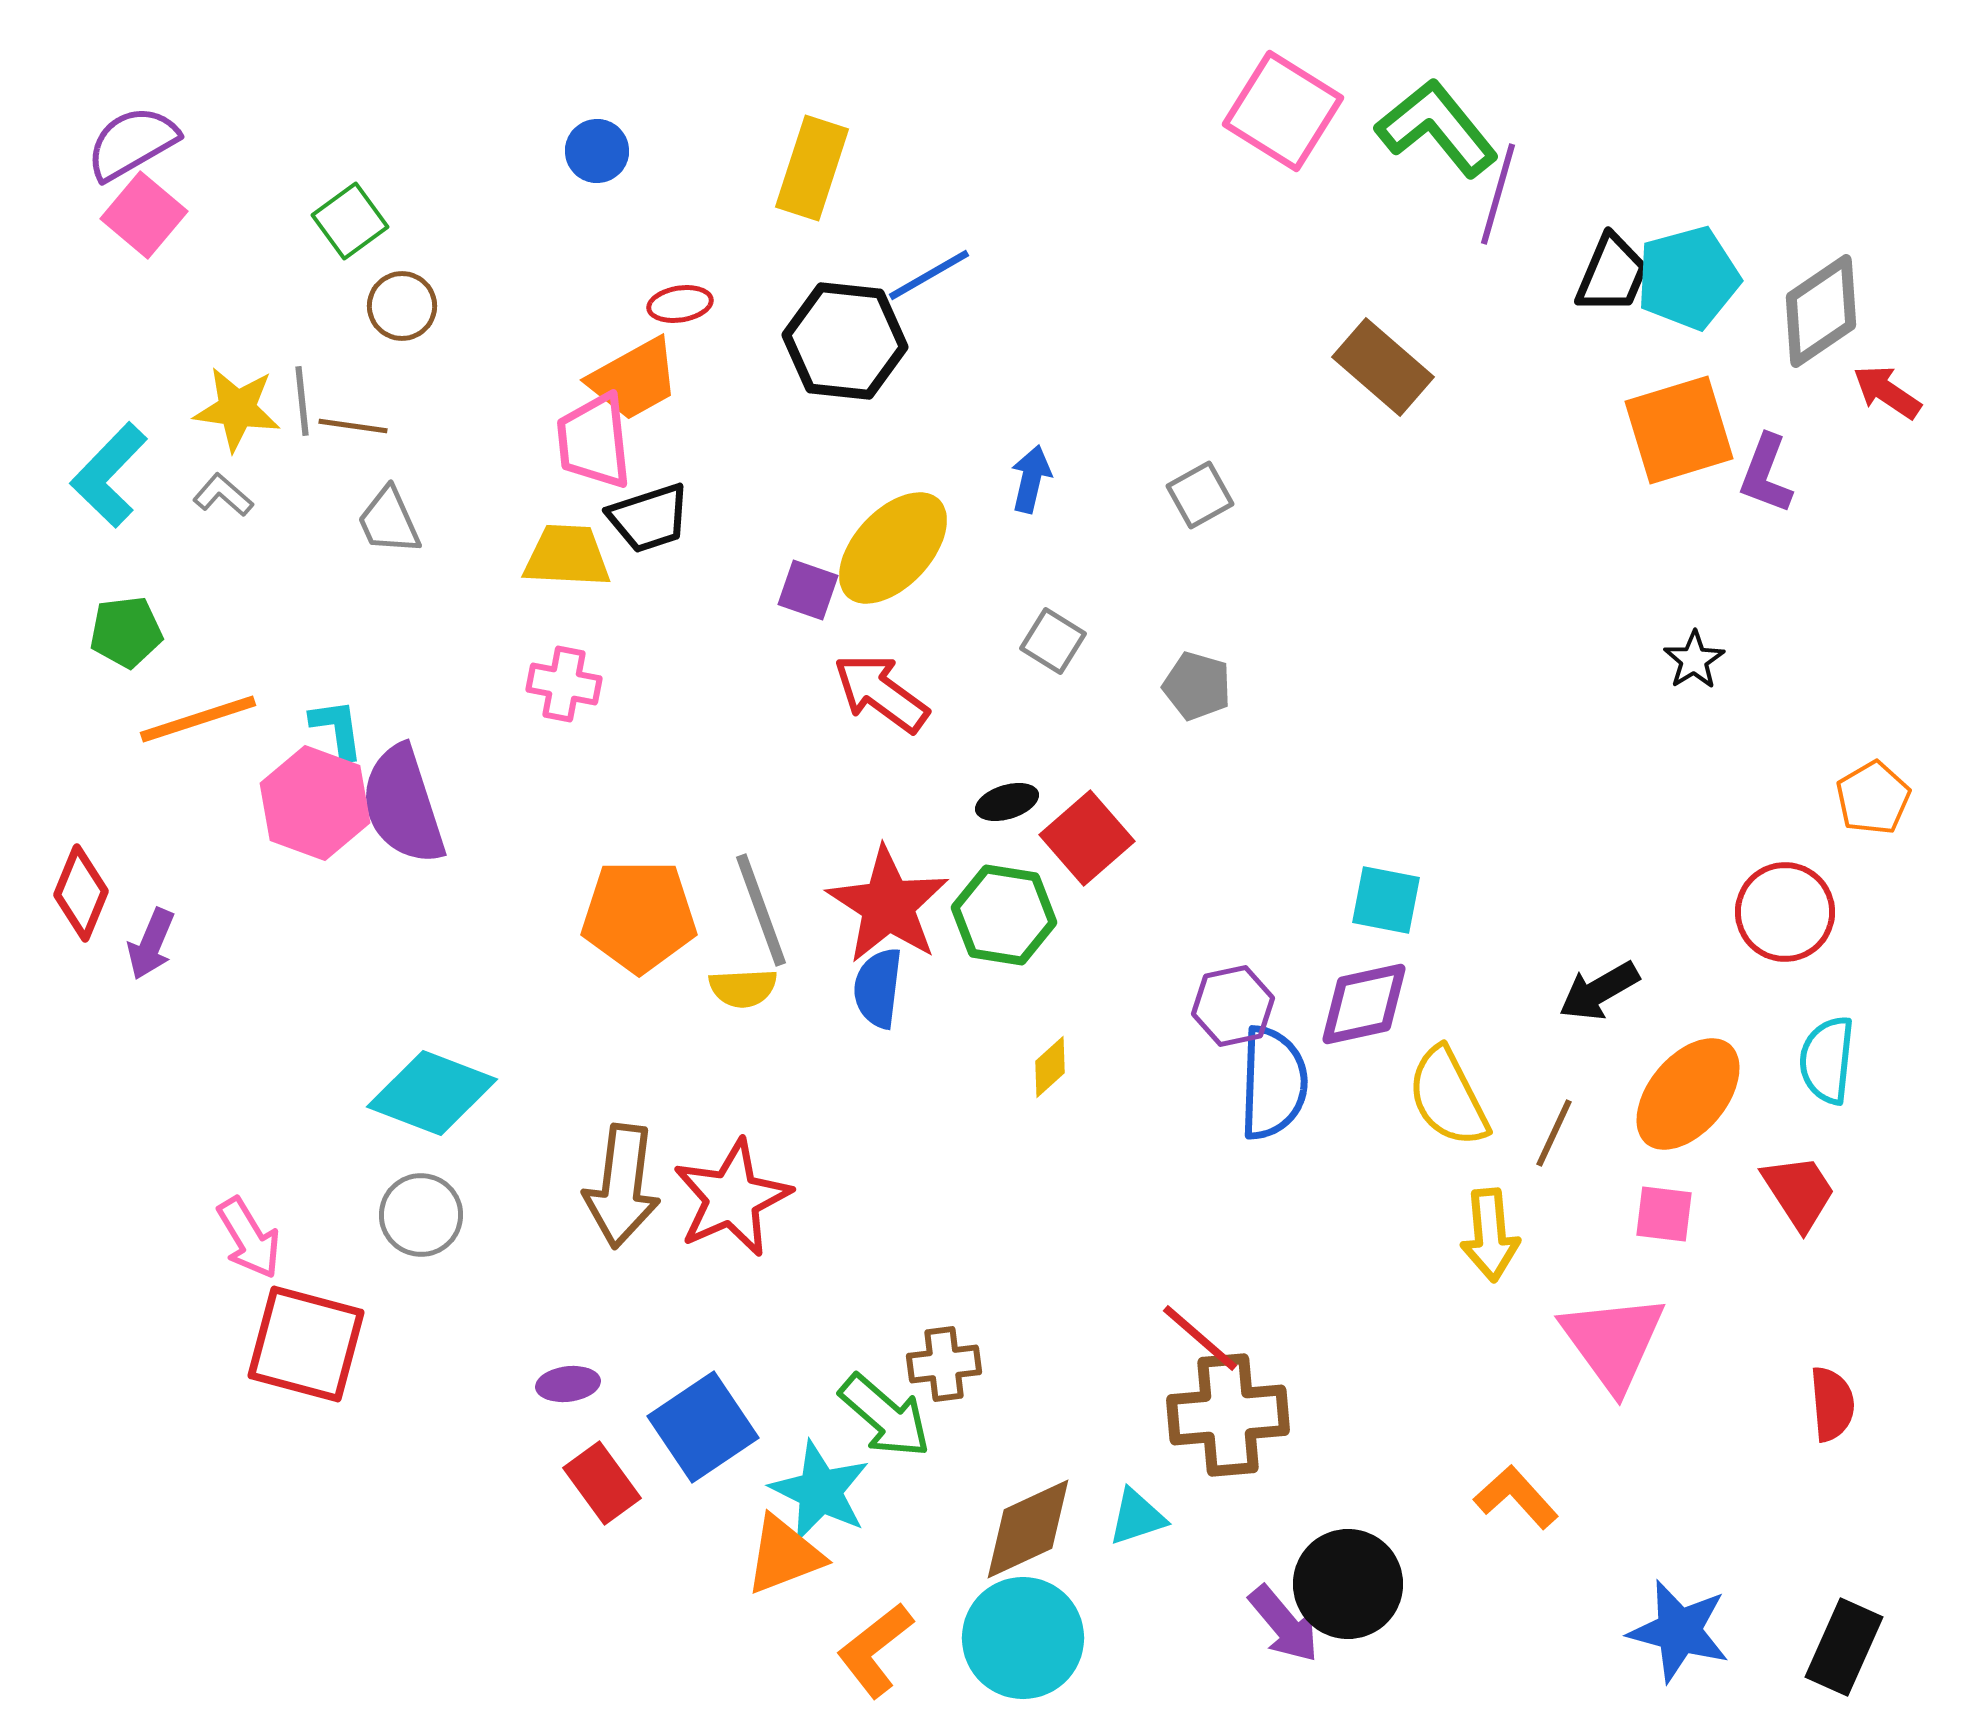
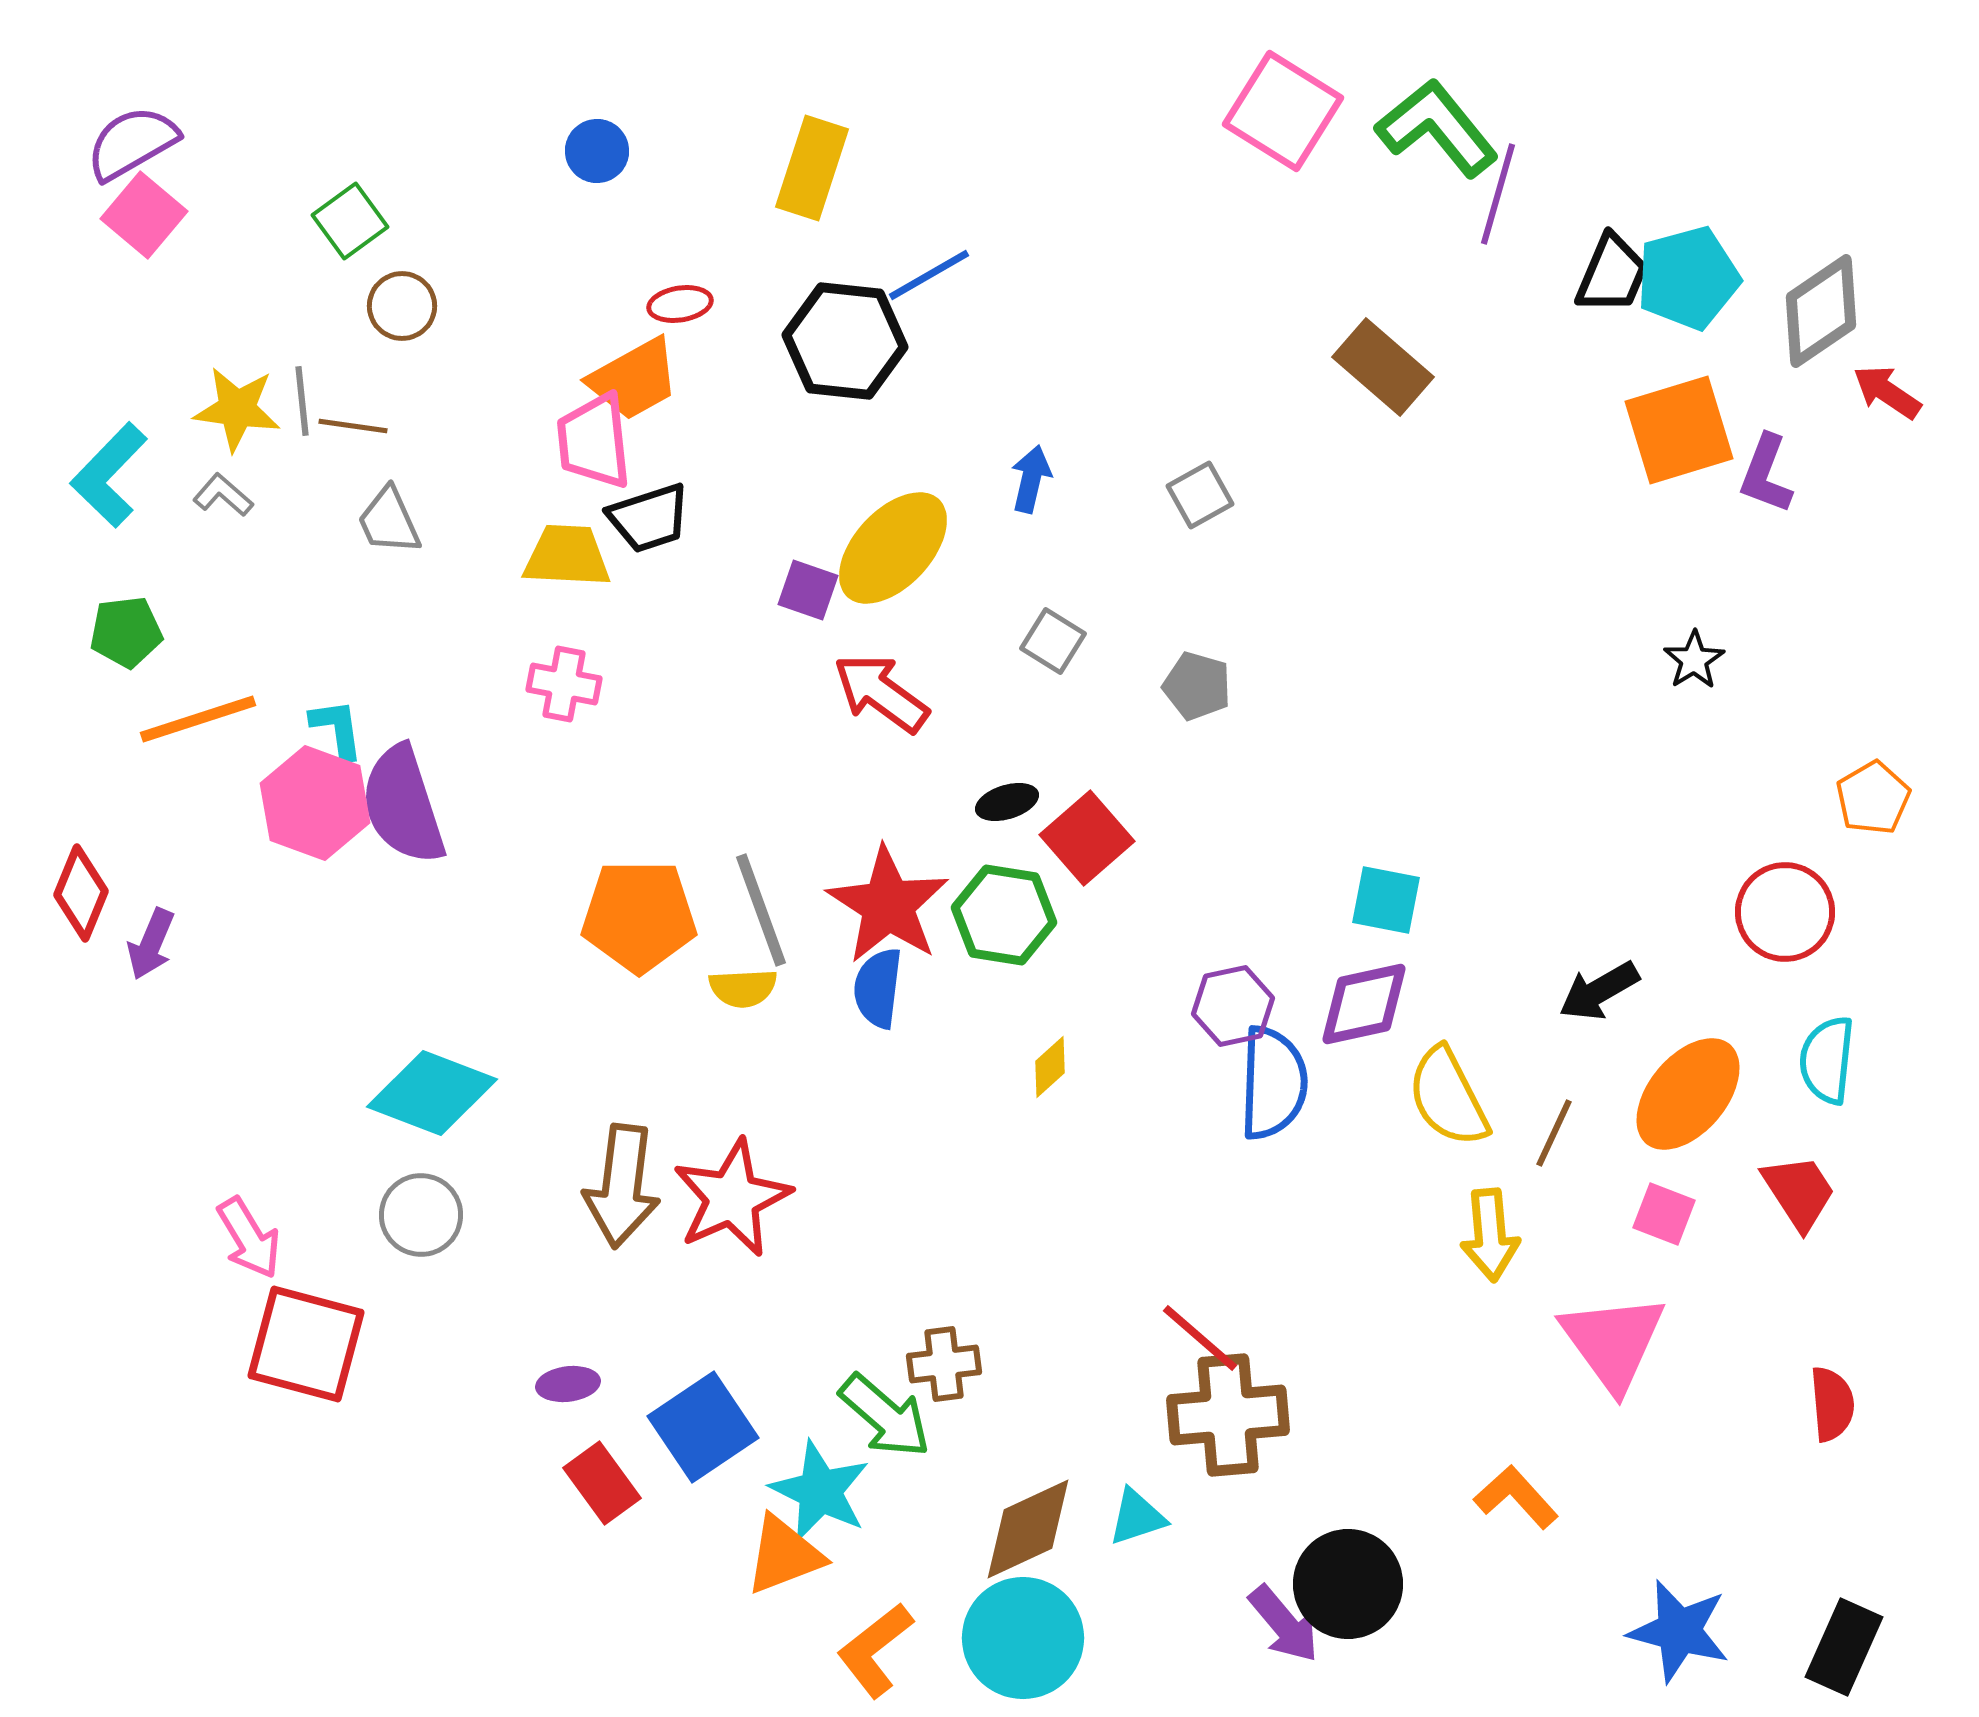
pink square at (1664, 1214): rotated 14 degrees clockwise
